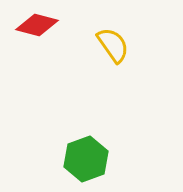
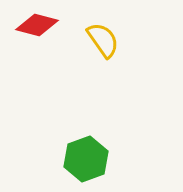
yellow semicircle: moved 10 px left, 5 px up
